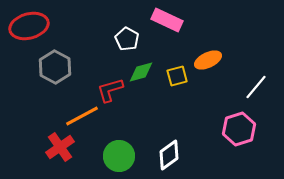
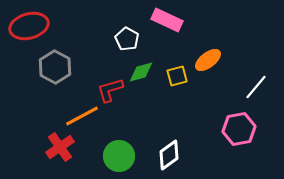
orange ellipse: rotated 12 degrees counterclockwise
pink hexagon: rotated 8 degrees clockwise
